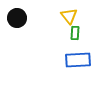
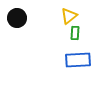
yellow triangle: rotated 30 degrees clockwise
